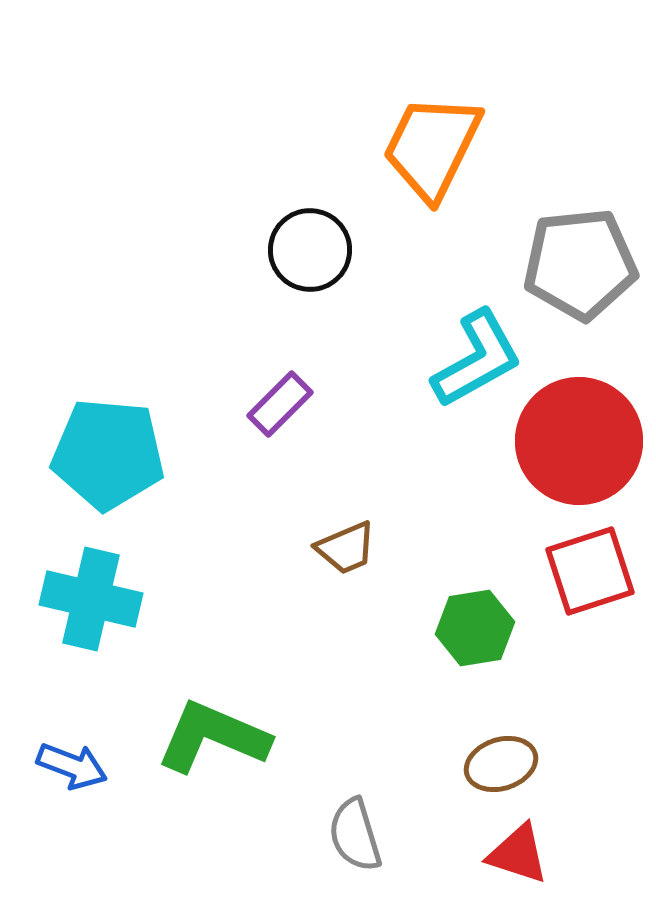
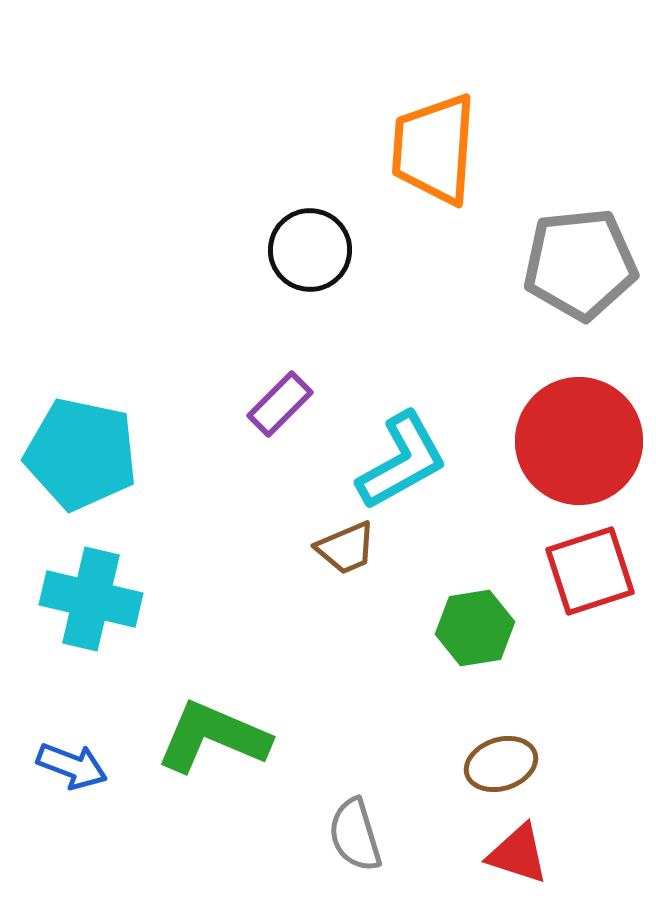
orange trapezoid: moved 2 px right, 2 px down; rotated 22 degrees counterclockwise
cyan L-shape: moved 75 px left, 102 px down
cyan pentagon: moved 27 px left; rotated 7 degrees clockwise
